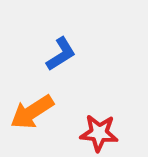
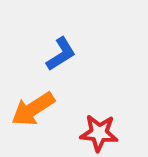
orange arrow: moved 1 px right, 3 px up
